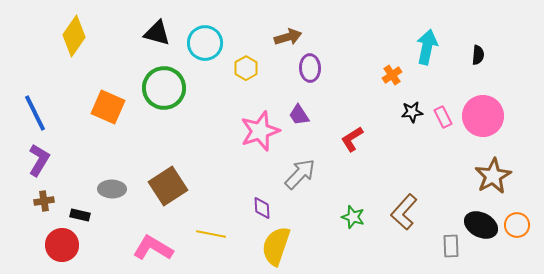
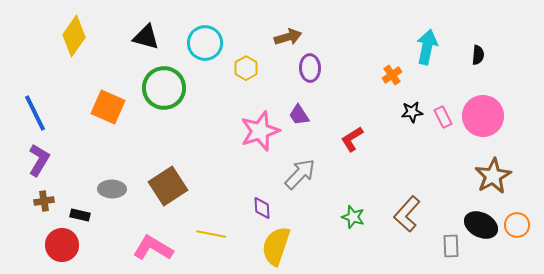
black triangle: moved 11 px left, 4 px down
brown L-shape: moved 3 px right, 2 px down
